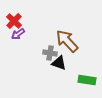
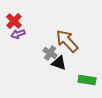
purple arrow: rotated 16 degrees clockwise
gray cross: rotated 24 degrees clockwise
